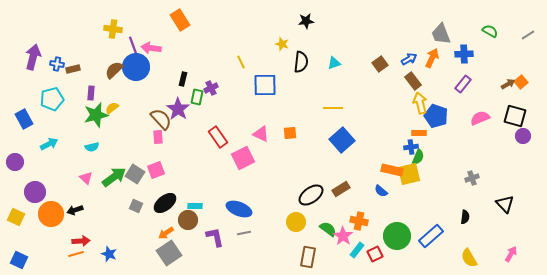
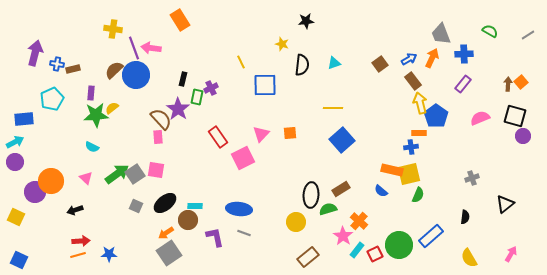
purple arrow at (33, 57): moved 2 px right, 4 px up
black semicircle at (301, 62): moved 1 px right, 3 px down
blue circle at (136, 67): moved 8 px down
brown arrow at (508, 84): rotated 56 degrees counterclockwise
cyan pentagon at (52, 99): rotated 10 degrees counterclockwise
green star at (96, 115): rotated 10 degrees clockwise
blue pentagon at (436, 116): rotated 15 degrees clockwise
blue rectangle at (24, 119): rotated 66 degrees counterclockwise
pink triangle at (261, 134): rotated 48 degrees clockwise
cyan arrow at (49, 144): moved 34 px left, 2 px up
cyan semicircle at (92, 147): rotated 40 degrees clockwise
green semicircle at (418, 157): moved 38 px down
pink square at (156, 170): rotated 30 degrees clockwise
gray square at (135, 174): rotated 24 degrees clockwise
green arrow at (114, 177): moved 3 px right, 3 px up
black ellipse at (311, 195): rotated 50 degrees counterclockwise
black triangle at (505, 204): rotated 36 degrees clockwise
blue ellipse at (239, 209): rotated 15 degrees counterclockwise
orange circle at (51, 214): moved 33 px up
orange cross at (359, 221): rotated 30 degrees clockwise
green semicircle at (328, 229): moved 20 px up; rotated 54 degrees counterclockwise
gray line at (244, 233): rotated 32 degrees clockwise
green circle at (397, 236): moved 2 px right, 9 px down
orange line at (76, 254): moved 2 px right, 1 px down
blue star at (109, 254): rotated 21 degrees counterclockwise
brown rectangle at (308, 257): rotated 40 degrees clockwise
